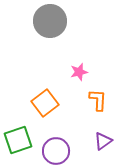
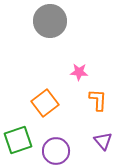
pink star: rotated 18 degrees clockwise
purple triangle: rotated 36 degrees counterclockwise
